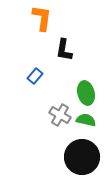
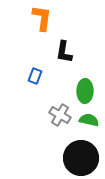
black L-shape: moved 2 px down
blue rectangle: rotated 21 degrees counterclockwise
green ellipse: moved 1 px left, 2 px up; rotated 15 degrees clockwise
green semicircle: moved 3 px right
black circle: moved 1 px left, 1 px down
